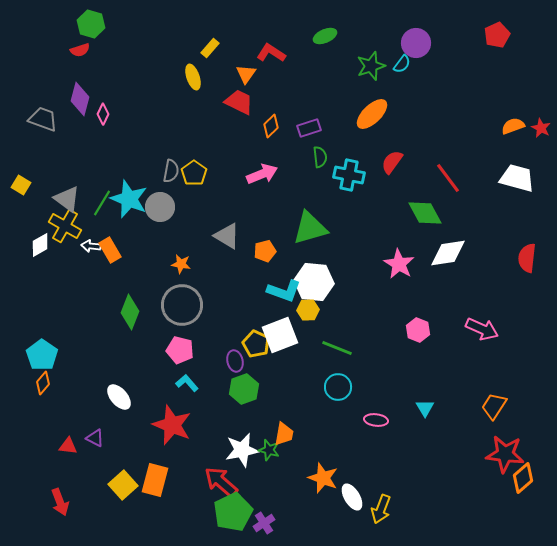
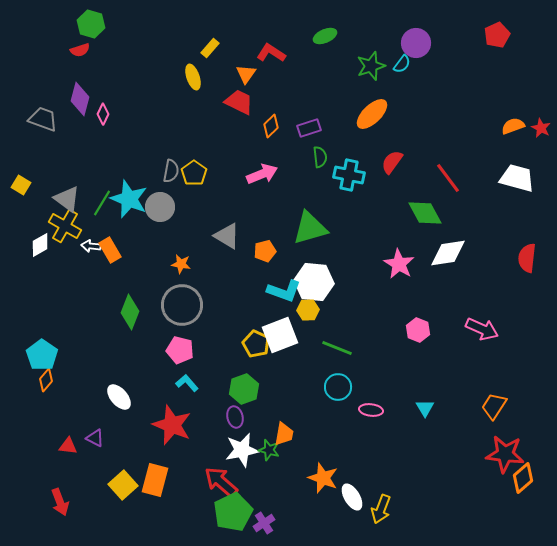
purple ellipse at (235, 361): moved 56 px down
orange diamond at (43, 383): moved 3 px right, 3 px up
pink ellipse at (376, 420): moved 5 px left, 10 px up
